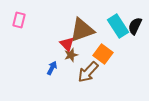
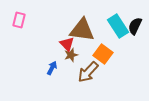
brown triangle: rotated 28 degrees clockwise
